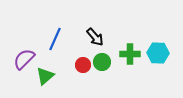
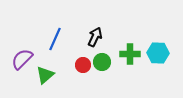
black arrow: rotated 114 degrees counterclockwise
purple semicircle: moved 2 px left
green triangle: moved 1 px up
